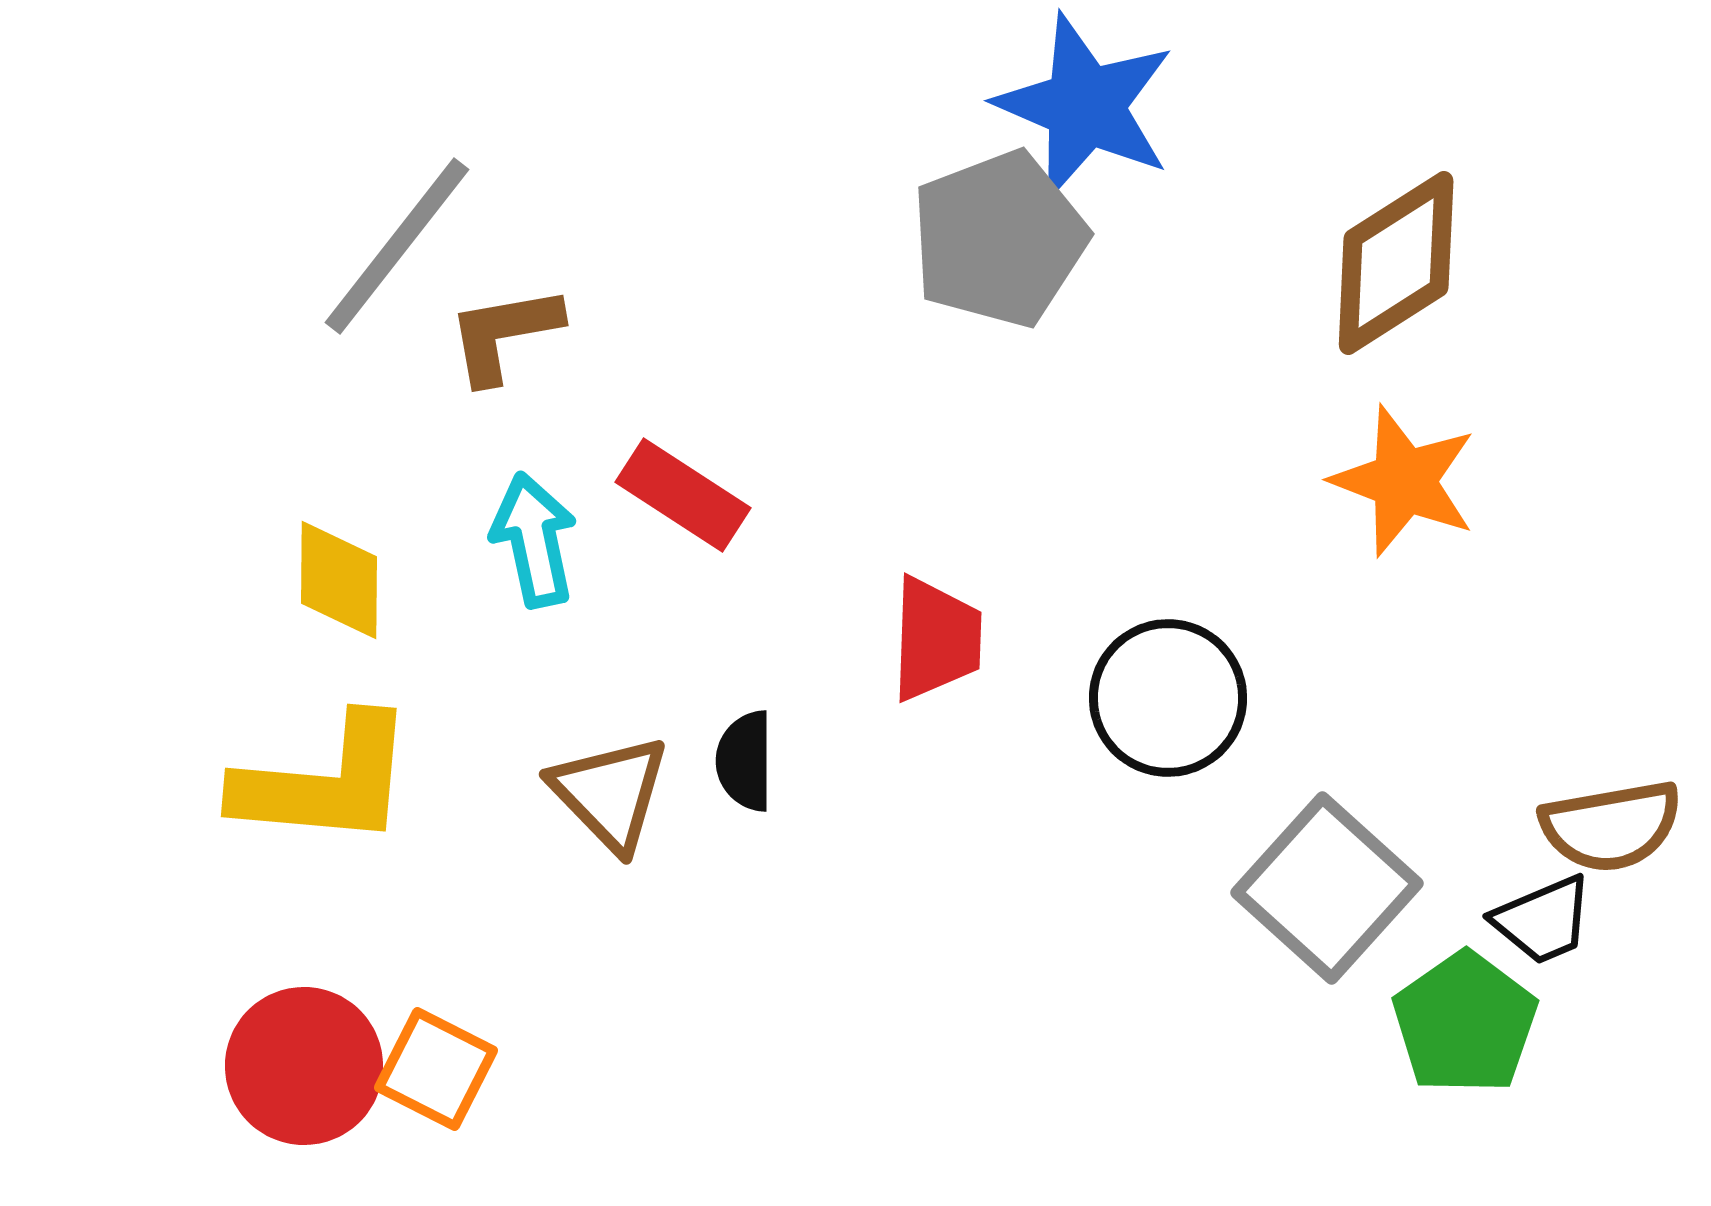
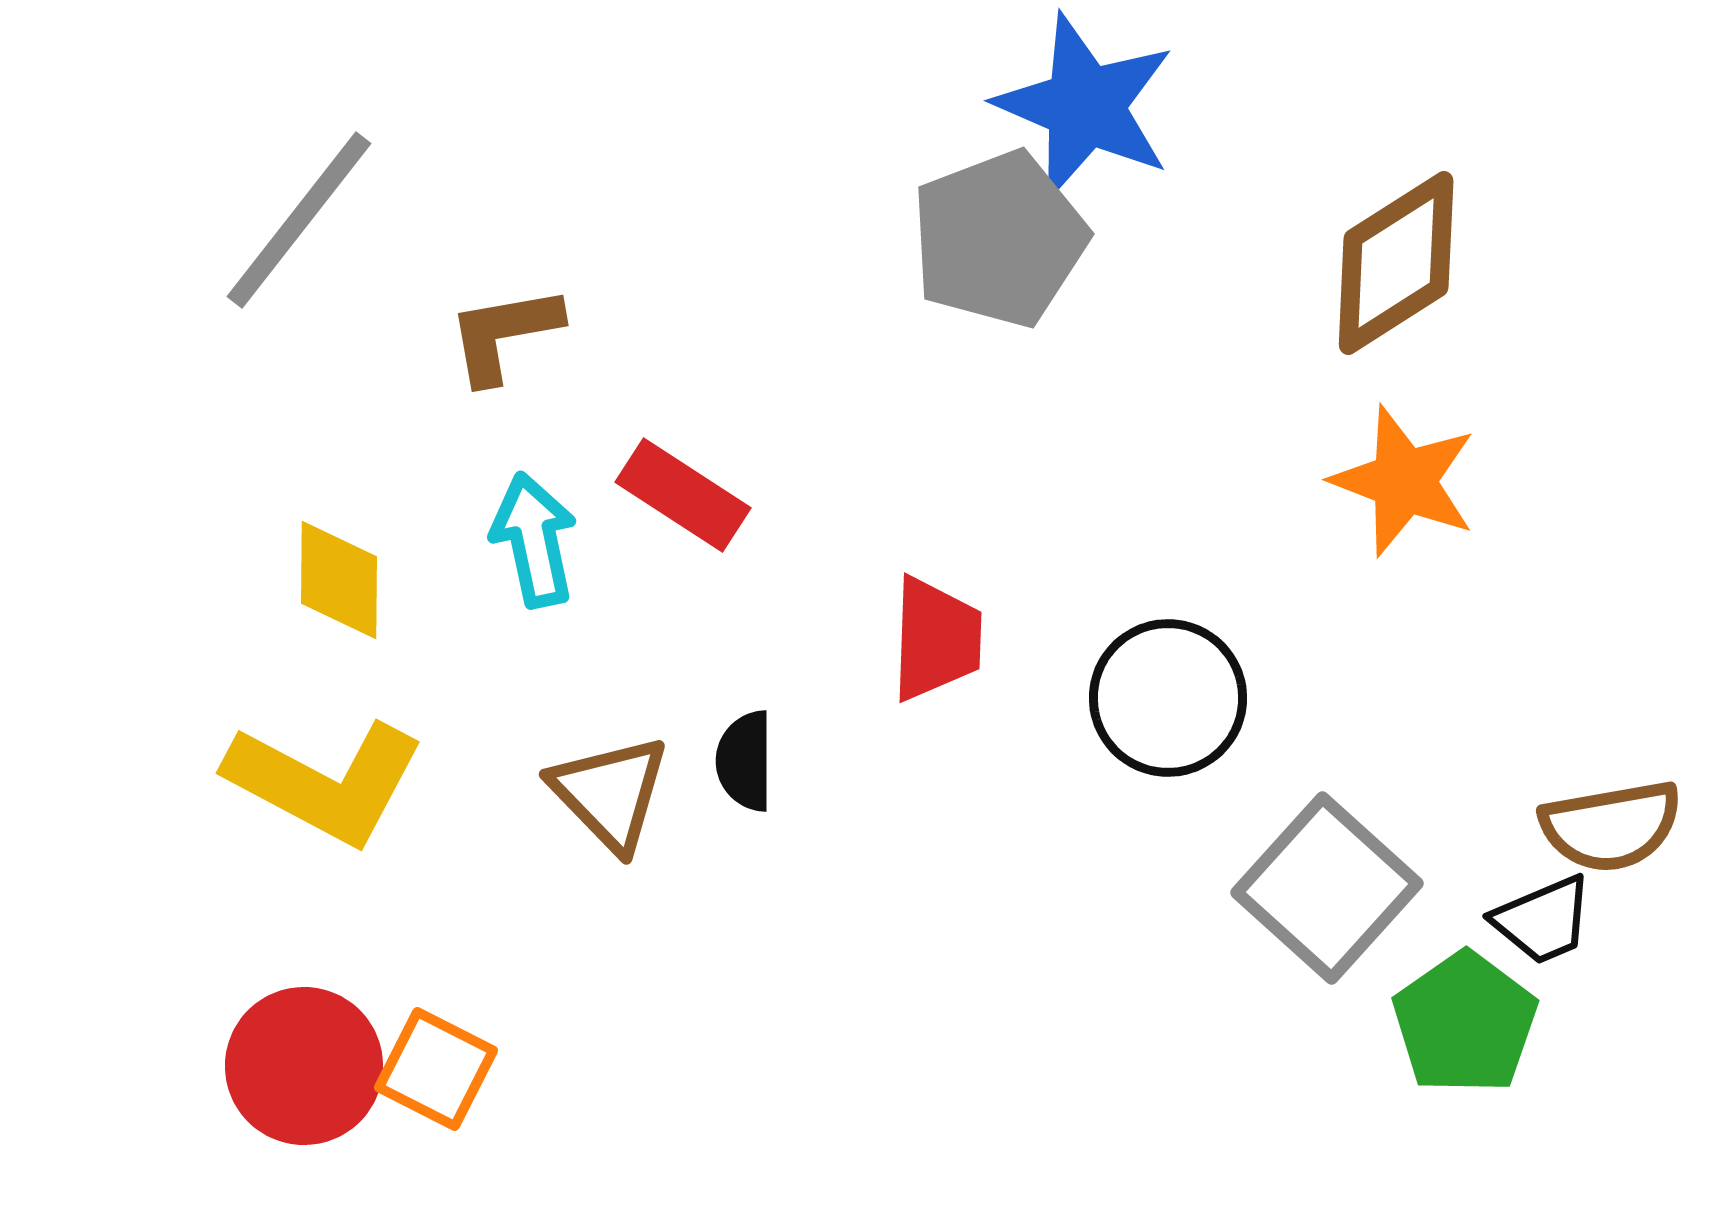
gray line: moved 98 px left, 26 px up
yellow L-shape: rotated 23 degrees clockwise
